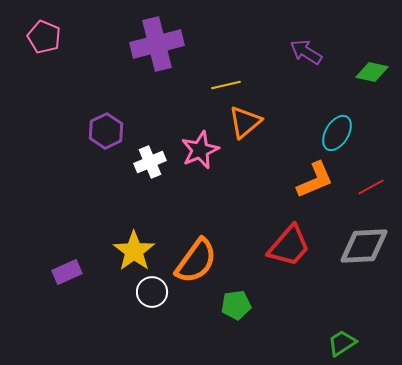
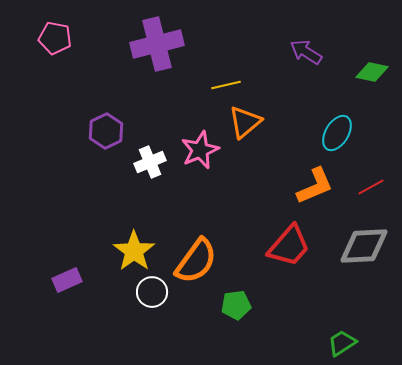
pink pentagon: moved 11 px right, 1 px down; rotated 12 degrees counterclockwise
orange L-shape: moved 6 px down
purple rectangle: moved 8 px down
